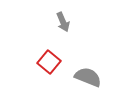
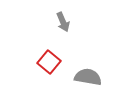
gray semicircle: rotated 12 degrees counterclockwise
